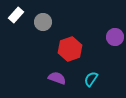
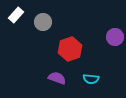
cyan semicircle: rotated 119 degrees counterclockwise
